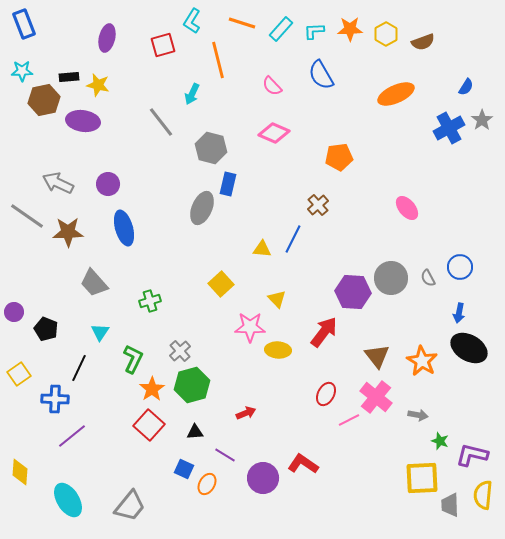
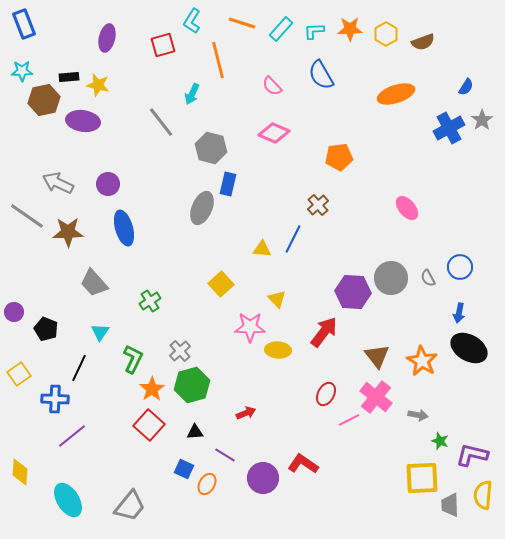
orange ellipse at (396, 94): rotated 6 degrees clockwise
green cross at (150, 301): rotated 15 degrees counterclockwise
